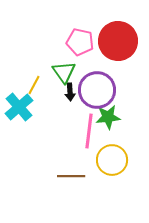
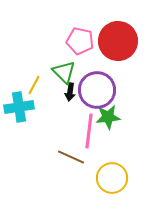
pink pentagon: moved 1 px up
green triangle: rotated 10 degrees counterclockwise
black arrow: rotated 12 degrees clockwise
cyan cross: rotated 32 degrees clockwise
yellow circle: moved 18 px down
brown line: moved 19 px up; rotated 24 degrees clockwise
